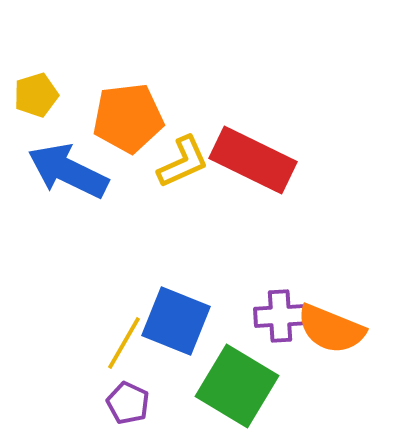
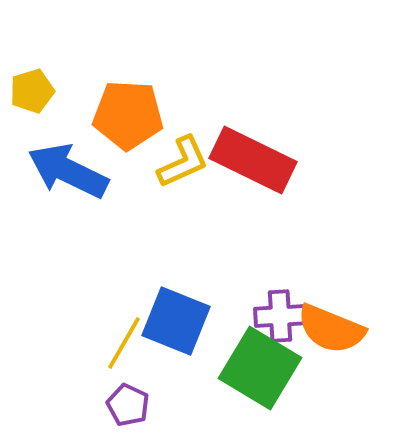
yellow pentagon: moved 4 px left, 4 px up
orange pentagon: moved 3 px up; rotated 10 degrees clockwise
green square: moved 23 px right, 18 px up
purple pentagon: moved 2 px down
